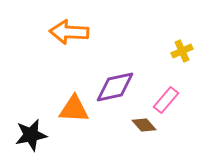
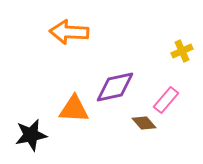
brown diamond: moved 2 px up
